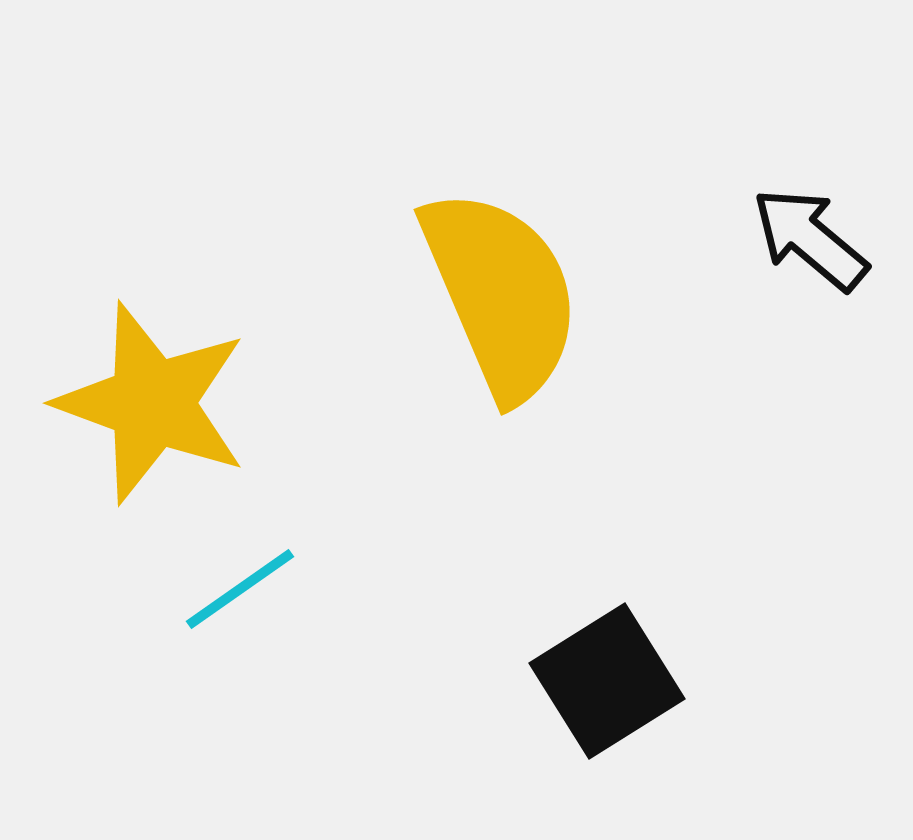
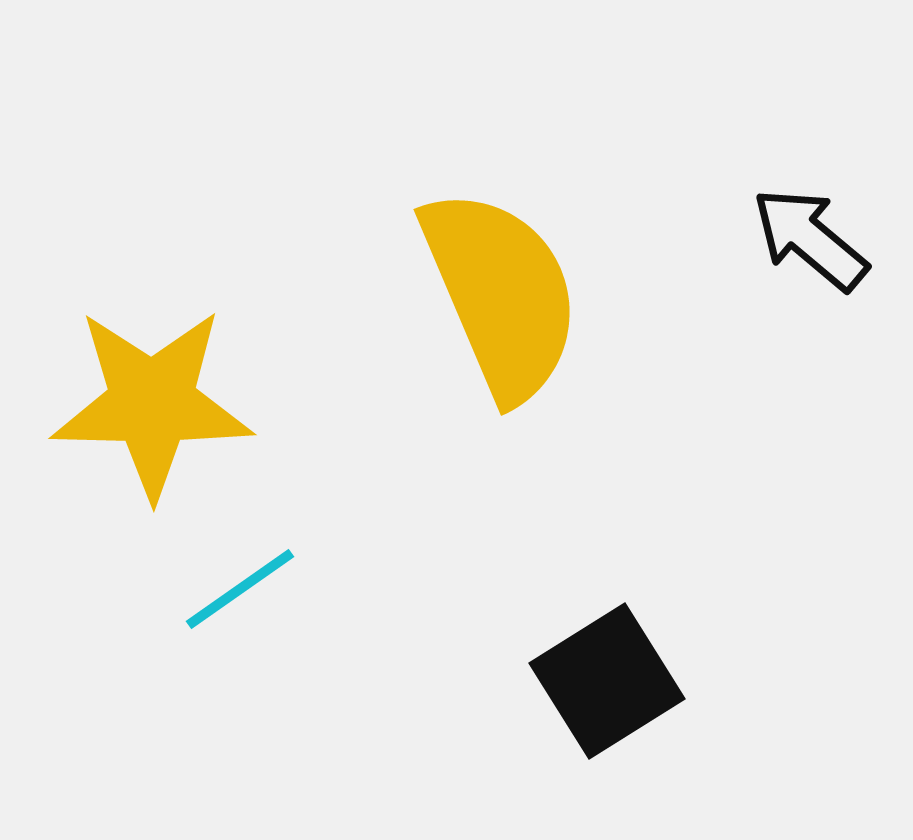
yellow star: rotated 19 degrees counterclockwise
